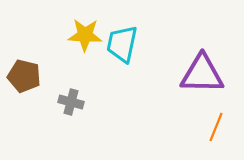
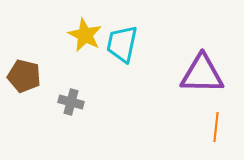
yellow star: rotated 24 degrees clockwise
orange line: rotated 16 degrees counterclockwise
